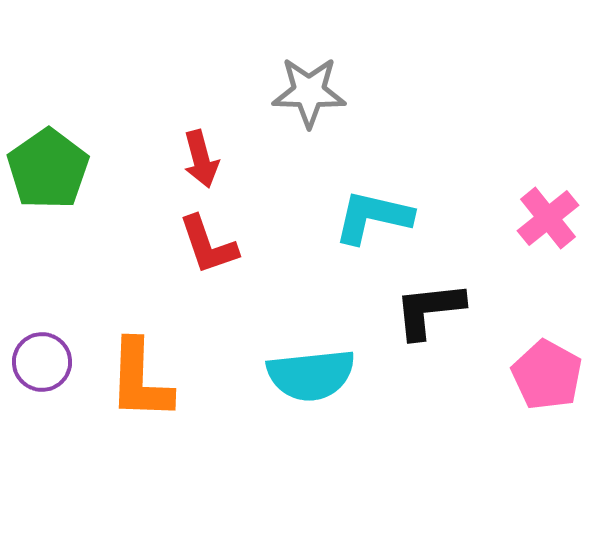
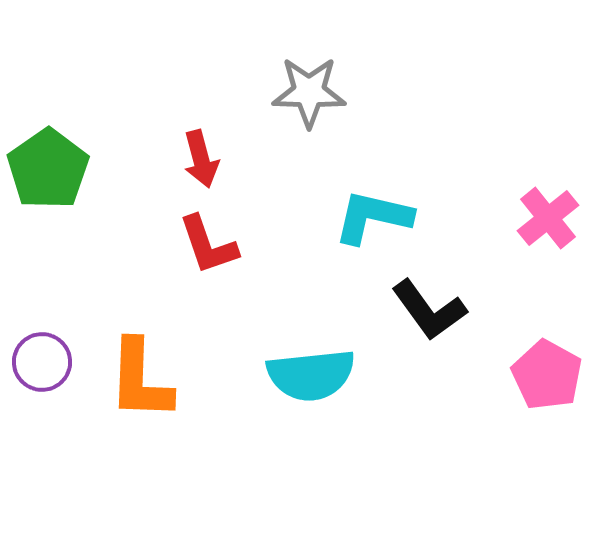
black L-shape: rotated 120 degrees counterclockwise
